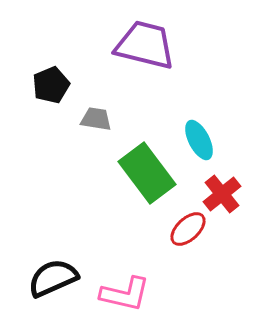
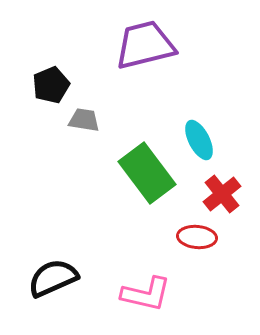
purple trapezoid: rotated 28 degrees counterclockwise
gray trapezoid: moved 12 px left, 1 px down
red ellipse: moved 9 px right, 8 px down; rotated 48 degrees clockwise
pink L-shape: moved 21 px right
